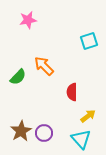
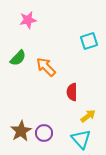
orange arrow: moved 2 px right, 1 px down
green semicircle: moved 19 px up
